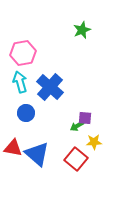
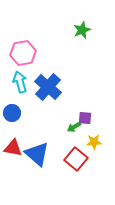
blue cross: moved 2 px left
blue circle: moved 14 px left
green arrow: moved 3 px left, 1 px down
